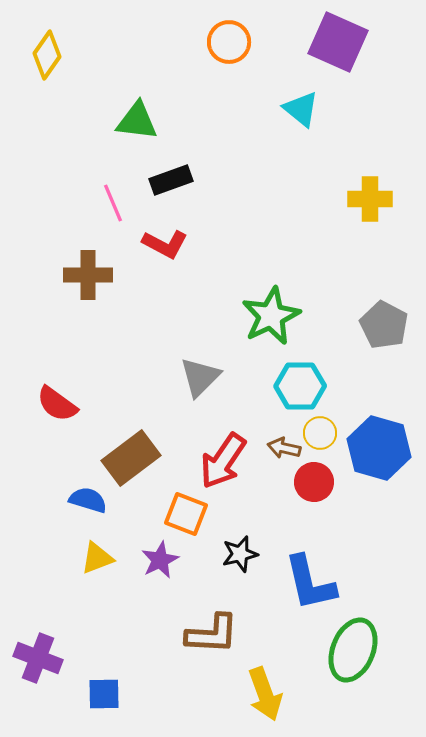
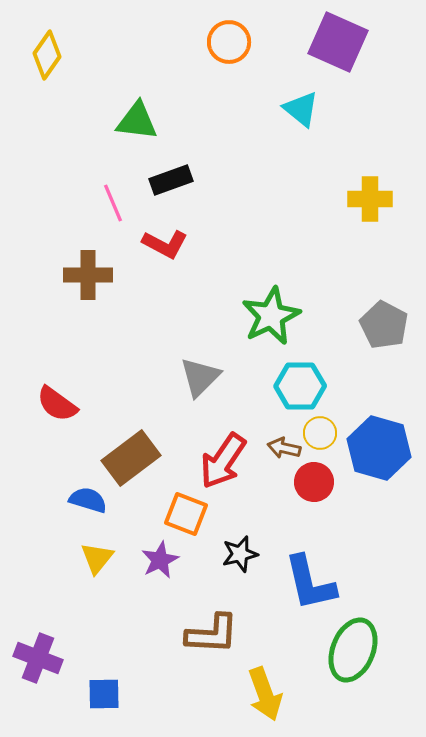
yellow triangle: rotated 30 degrees counterclockwise
